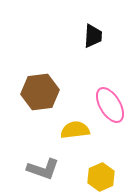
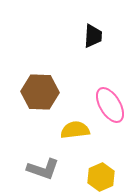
brown hexagon: rotated 9 degrees clockwise
